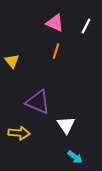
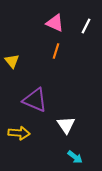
purple triangle: moved 3 px left, 2 px up
